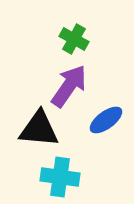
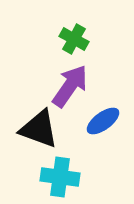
purple arrow: moved 1 px right
blue ellipse: moved 3 px left, 1 px down
black triangle: rotated 15 degrees clockwise
